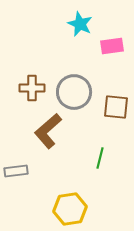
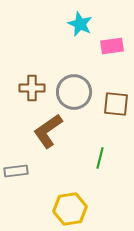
brown square: moved 3 px up
brown L-shape: rotated 6 degrees clockwise
